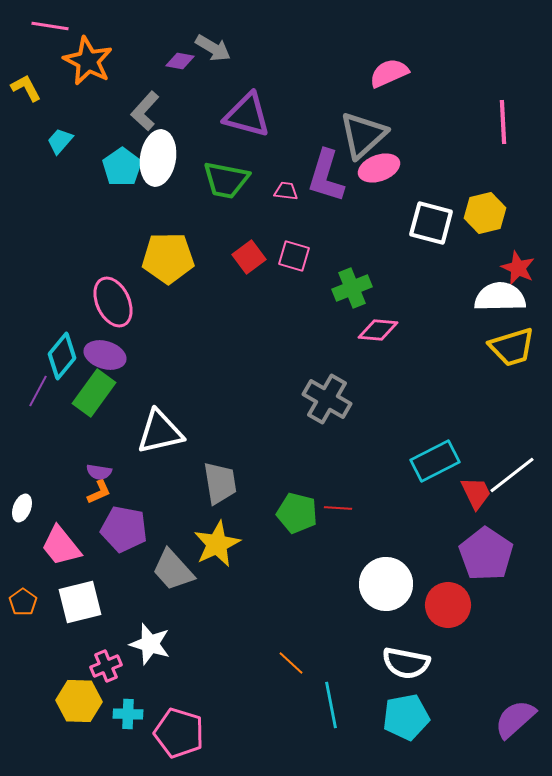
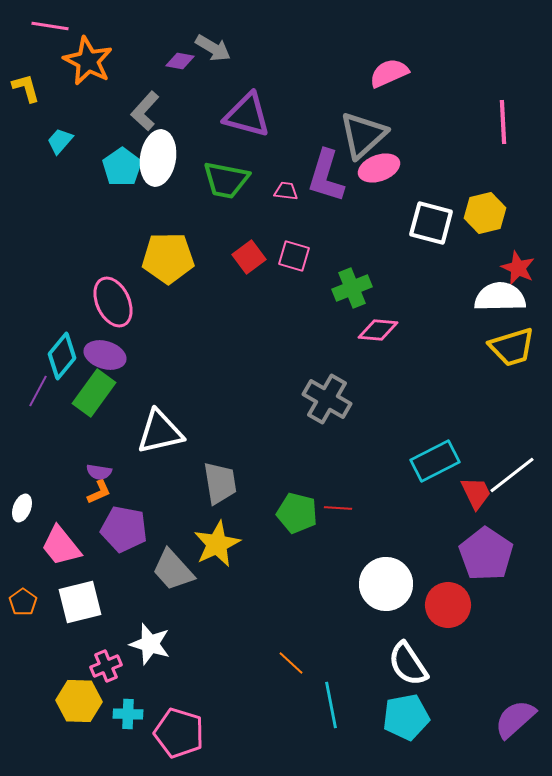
yellow L-shape at (26, 88): rotated 12 degrees clockwise
white semicircle at (406, 663): moved 2 px right, 1 px down; rotated 45 degrees clockwise
